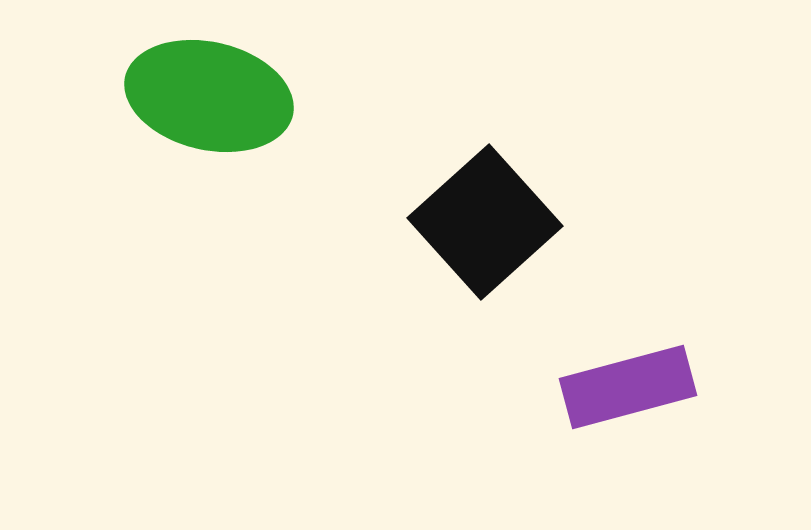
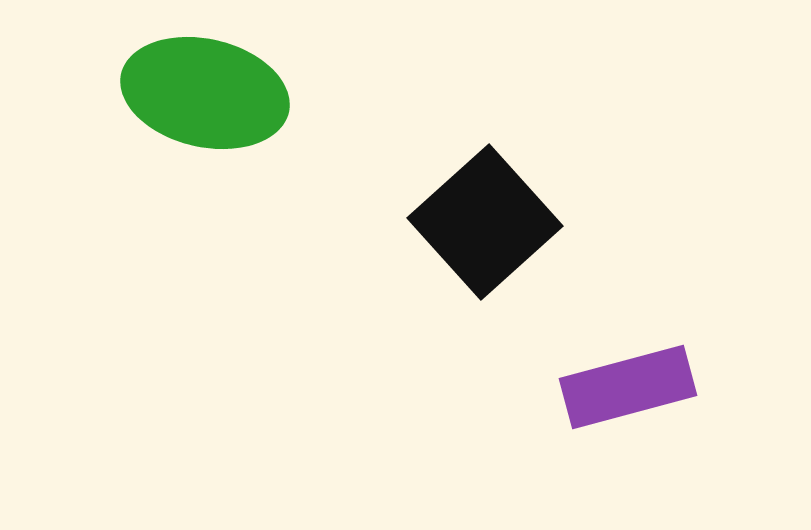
green ellipse: moved 4 px left, 3 px up
